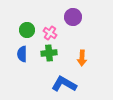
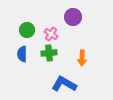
pink cross: moved 1 px right, 1 px down
